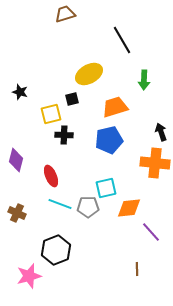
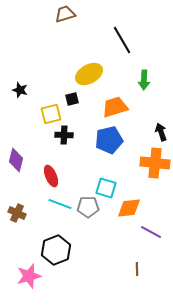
black star: moved 2 px up
cyan square: rotated 30 degrees clockwise
purple line: rotated 20 degrees counterclockwise
